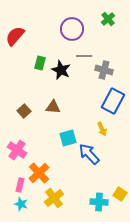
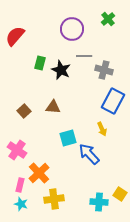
yellow cross: moved 1 px down; rotated 30 degrees clockwise
